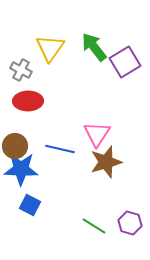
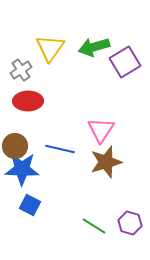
green arrow: rotated 68 degrees counterclockwise
gray cross: rotated 30 degrees clockwise
pink triangle: moved 4 px right, 4 px up
blue star: moved 1 px right
